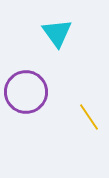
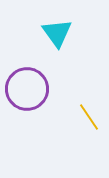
purple circle: moved 1 px right, 3 px up
